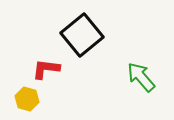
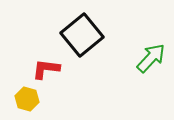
green arrow: moved 10 px right, 19 px up; rotated 84 degrees clockwise
